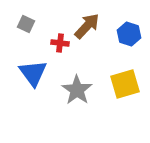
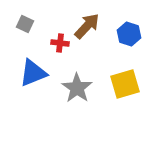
gray square: moved 1 px left
blue triangle: rotated 44 degrees clockwise
gray star: moved 2 px up
